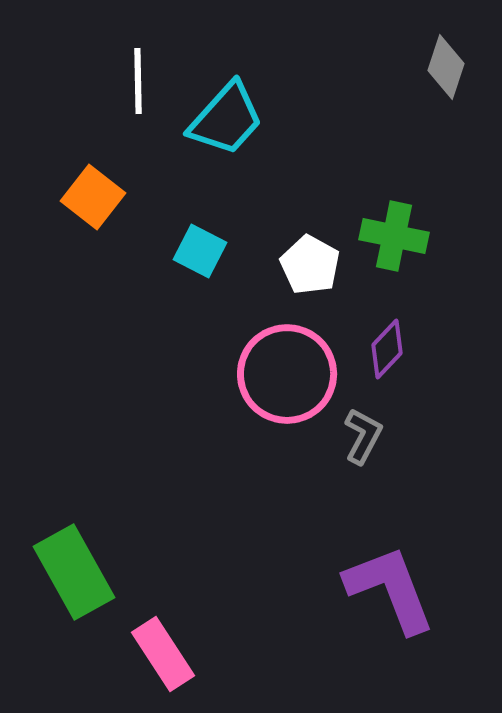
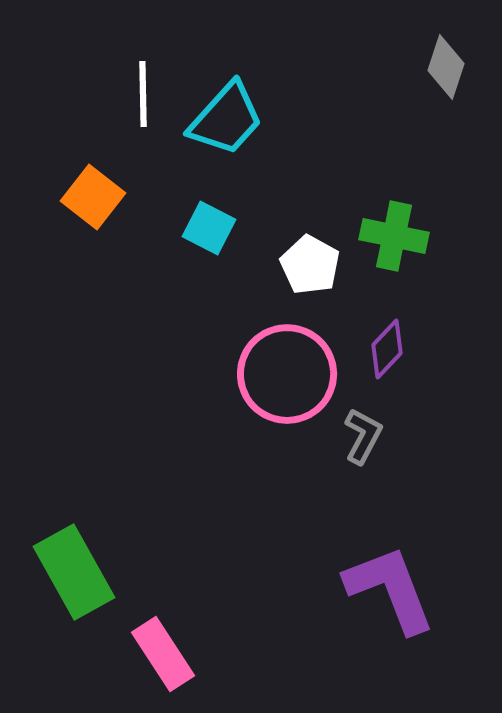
white line: moved 5 px right, 13 px down
cyan square: moved 9 px right, 23 px up
